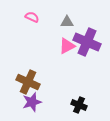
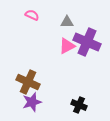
pink semicircle: moved 2 px up
